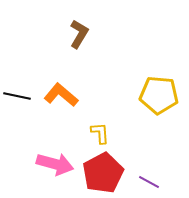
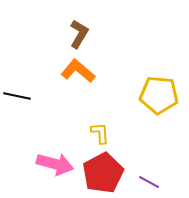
orange L-shape: moved 17 px right, 24 px up
